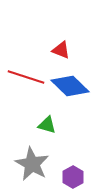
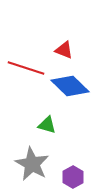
red triangle: moved 3 px right
red line: moved 9 px up
